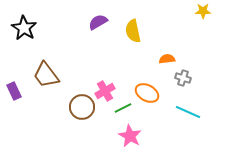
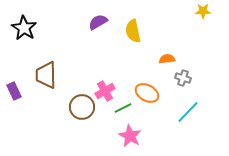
brown trapezoid: rotated 36 degrees clockwise
cyan line: rotated 70 degrees counterclockwise
